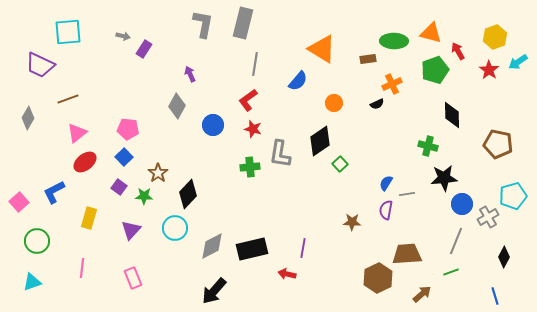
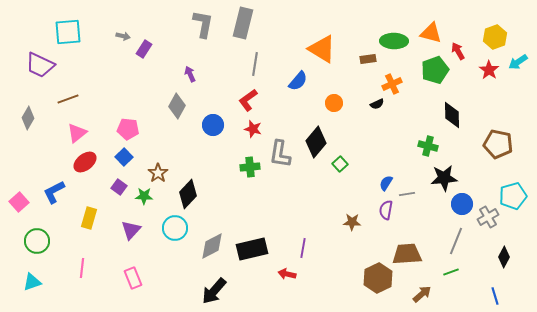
black diamond at (320, 141): moved 4 px left, 1 px down; rotated 16 degrees counterclockwise
